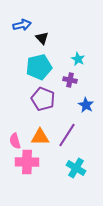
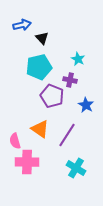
purple pentagon: moved 9 px right, 3 px up
orange triangle: moved 8 px up; rotated 36 degrees clockwise
